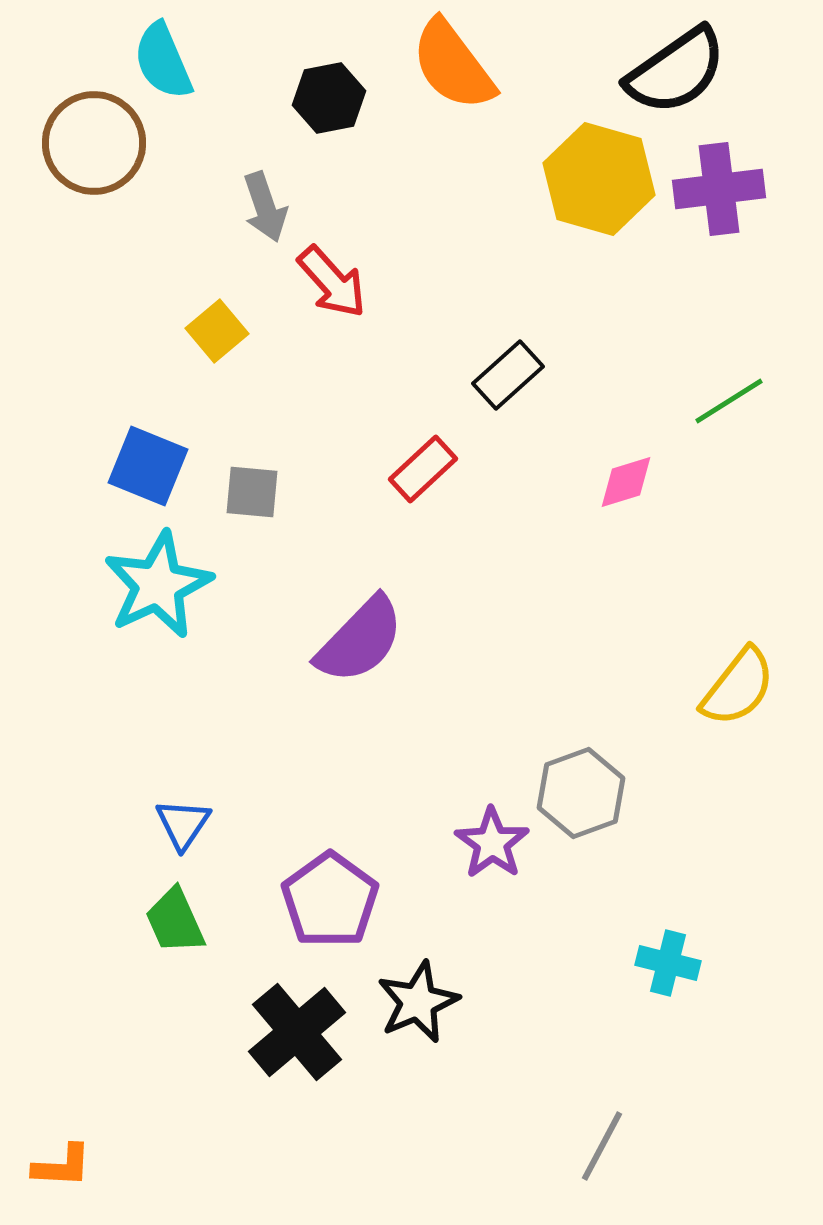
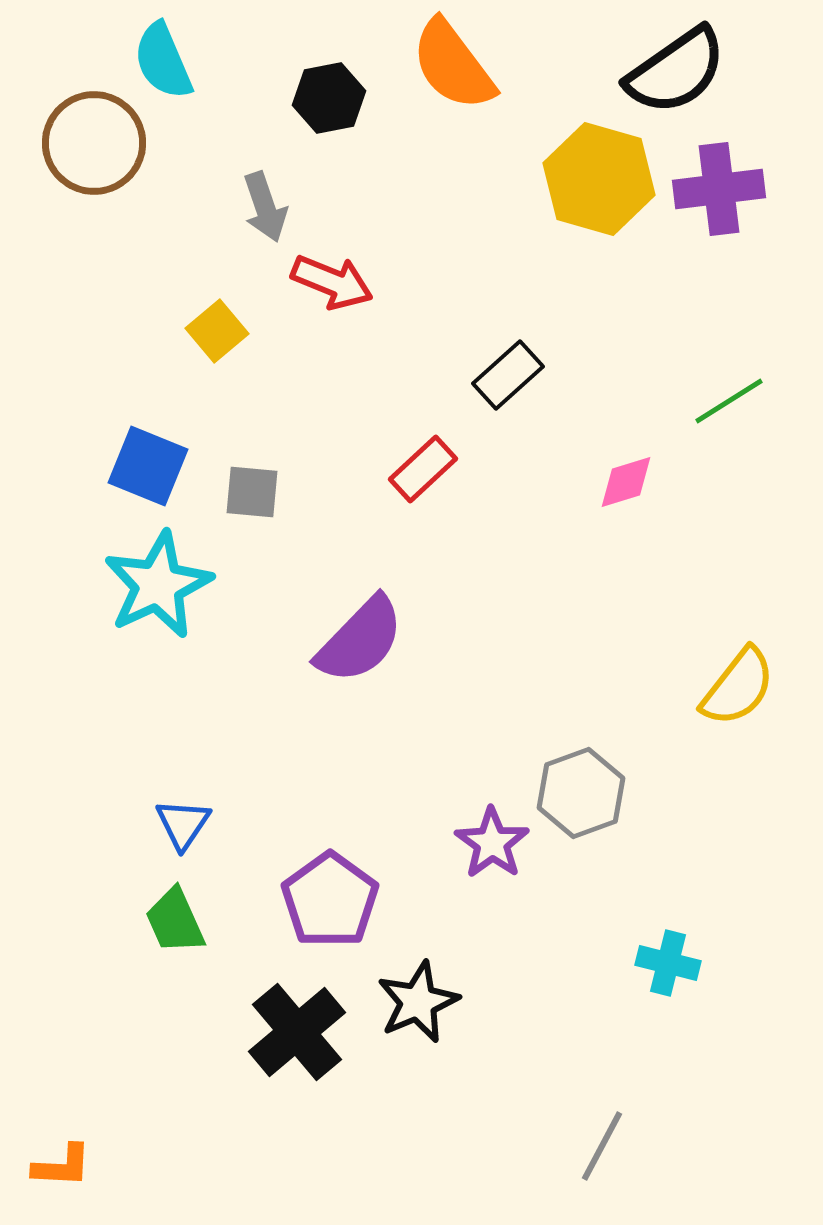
red arrow: rotated 26 degrees counterclockwise
